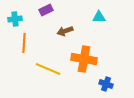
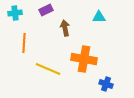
cyan cross: moved 6 px up
brown arrow: moved 3 px up; rotated 98 degrees clockwise
